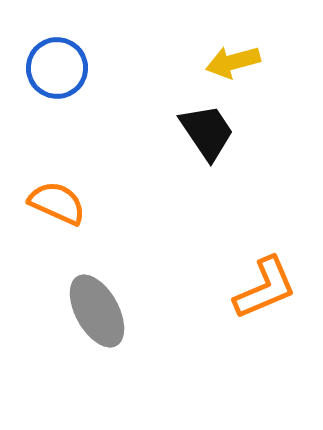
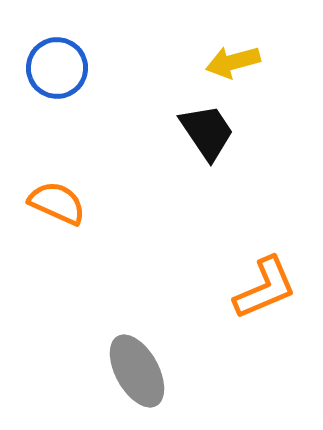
gray ellipse: moved 40 px right, 60 px down
